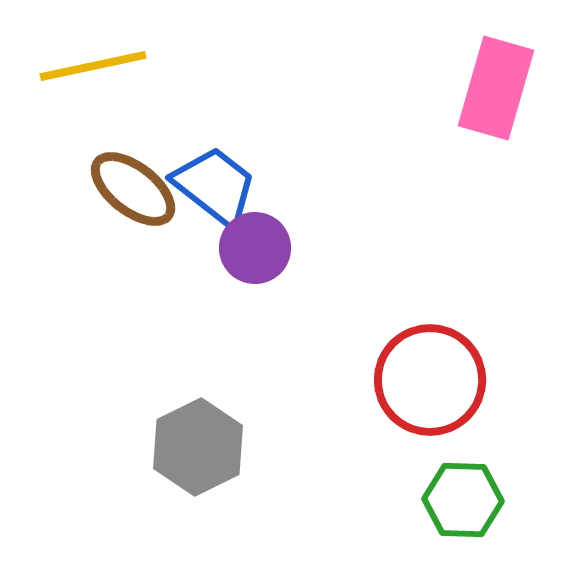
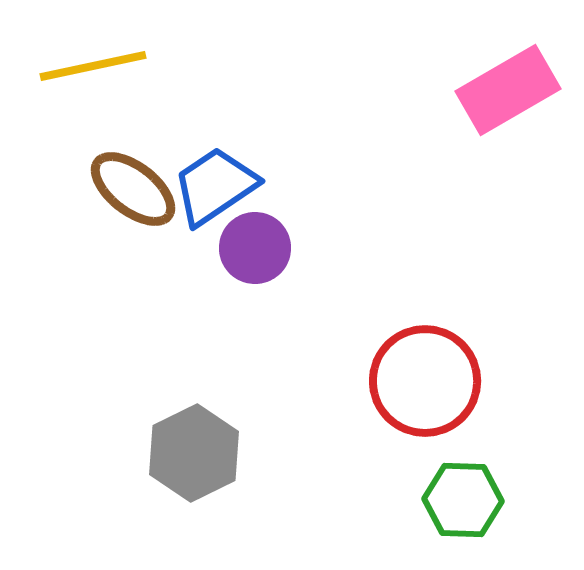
pink rectangle: moved 12 px right, 2 px down; rotated 44 degrees clockwise
blue trapezoid: rotated 72 degrees counterclockwise
red circle: moved 5 px left, 1 px down
gray hexagon: moved 4 px left, 6 px down
